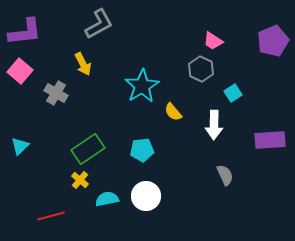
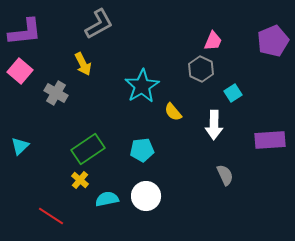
pink trapezoid: rotated 100 degrees counterclockwise
red line: rotated 48 degrees clockwise
